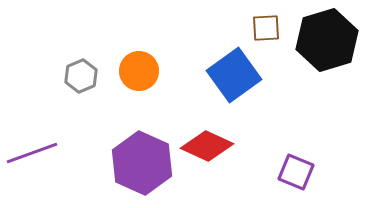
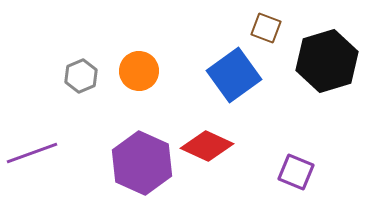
brown square: rotated 24 degrees clockwise
black hexagon: moved 21 px down
